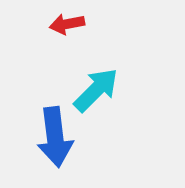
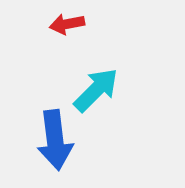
blue arrow: moved 3 px down
